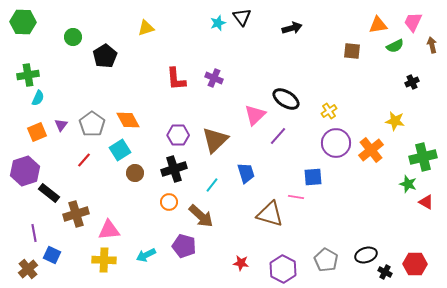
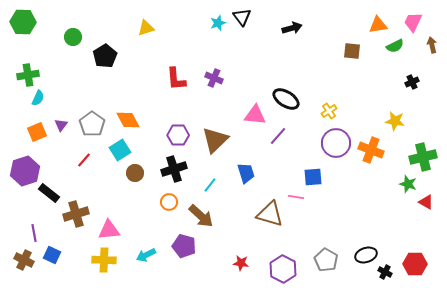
pink triangle at (255, 115): rotated 50 degrees clockwise
orange cross at (371, 150): rotated 30 degrees counterclockwise
cyan line at (212, 185): moved 2 px left
brown cross at (28, 269): moved 4 px left, 9 px up; rotated 24 degrees counterclockwise
